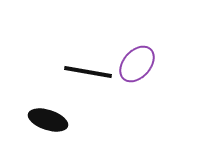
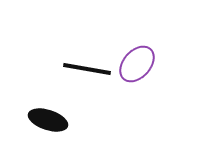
black line: moved 1 px left, 3 px up
